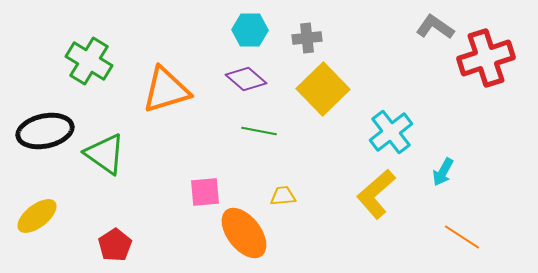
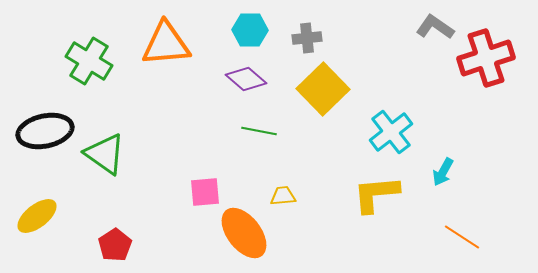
orange triangle: moved 46 px up; rotated 12 degrees clockwise
yellow L-shape: rotated 36 degrees clockwise
